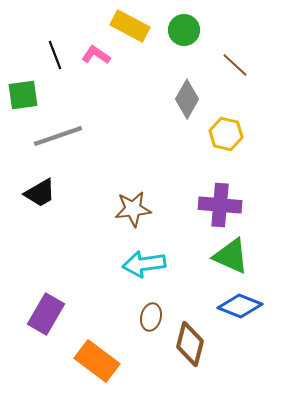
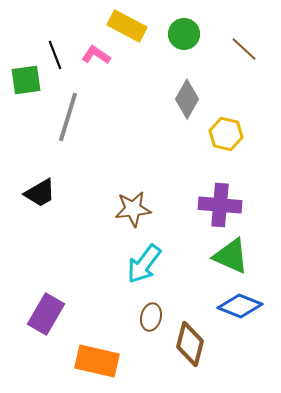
yellow rectangle: moved 3 px left
green circle: moved 4 px down
brown line: moved 9 px right, 16 px up
green square: moved 3 px right, 15 px up
gray line: moved 10 px right, 19 px up; rotated 54 degrees counterclockwise
cyan arrow: rotated 45 degrees counterclockwise
orange rectangle: rotated 24 degrees counterclockwise
